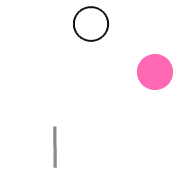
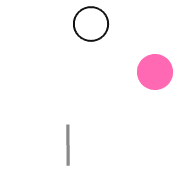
gray line: moved 13 px right, 2 px up
